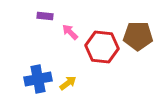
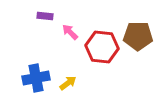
blue cross: moved 2 px left, 1 px up
